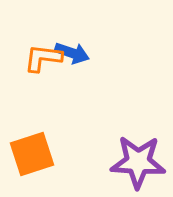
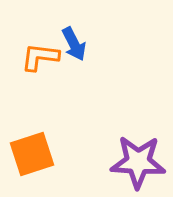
blue arrow: moved 2 px right, 9 px up; rotated 44 degrees clockwise
orange L-shape: moved 3 px left, 1 px up
